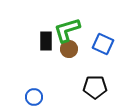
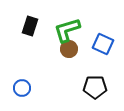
black rectangle: moved 16 px left, 15 px up; rotated 18 degrees clockwise
blue circle: moved 12 px left, 9 px up
